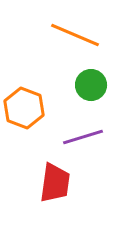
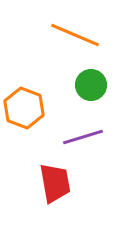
red trapezoid: rotated 18 degrees counterclockwise
